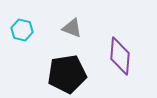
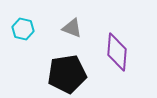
cyan hexagon: moved 1 px right, 1 px up
purple diamond: moved 3 px left, 4 px up
